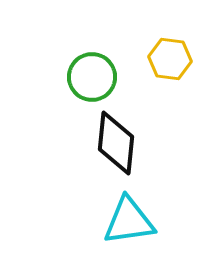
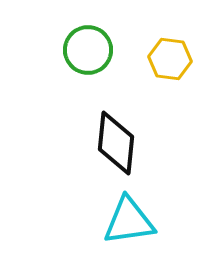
green circle: moved 4 px left, 27 px up
